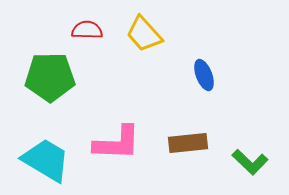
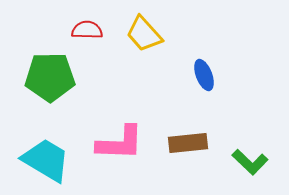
pink L-shape: moved 3 px right
